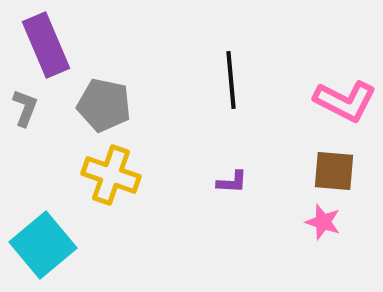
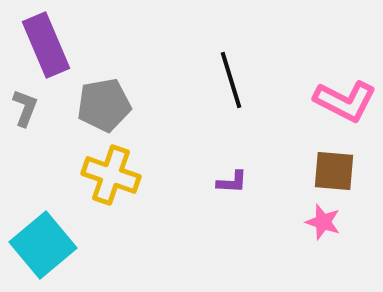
black line: rotated 12 degrees counterclockwise
gray pentagon: rotated 22 degrees counterclockwise
